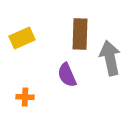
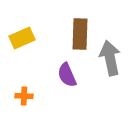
orange cross: moved 1 px left, 1 px up
